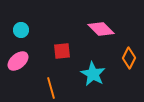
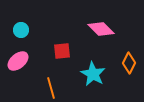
orange diamond: moved 5 px down
